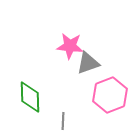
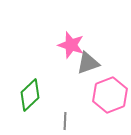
pink star: moved 1 px right, 1 px up; rotated 12 degrees clockwise
green diamond: moved 2 px up; rotated 48 degrees clockwise
gray line: moved 2 px right
